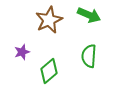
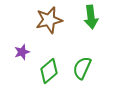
green arrow: moved 2 px right, 2 px down; rotated 60 degrees clockwise
brown star: rotated 12 degrees clockwise
green semicircle: moved 7 px left, 12 px down; rotated 20 degrees clockwise
